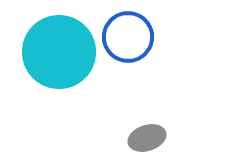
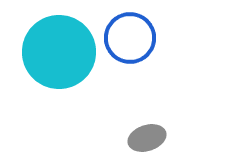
blue circle: moved 2 px right, 1 px down
